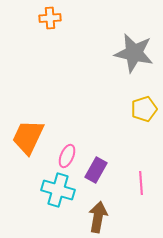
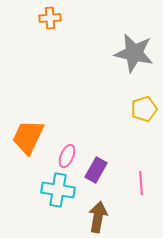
cyan cross: rotated 8 degrees counterclockwise
